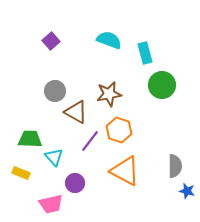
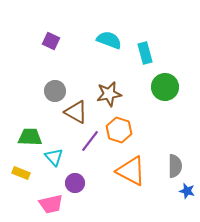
purple square: rotated 24 degrees counterclockwise
green circle: moved 3 px right, 2 px down
green trapezoid: moved 2 px up
orange triangle: moved 6 px right
